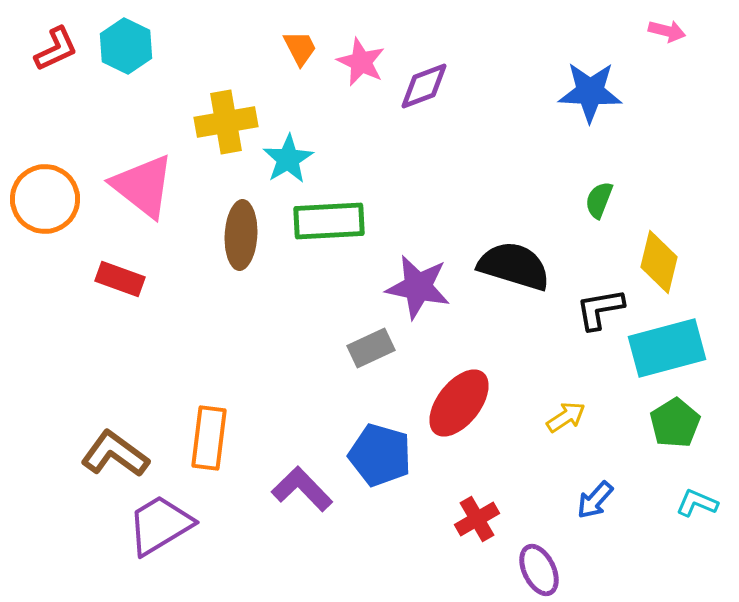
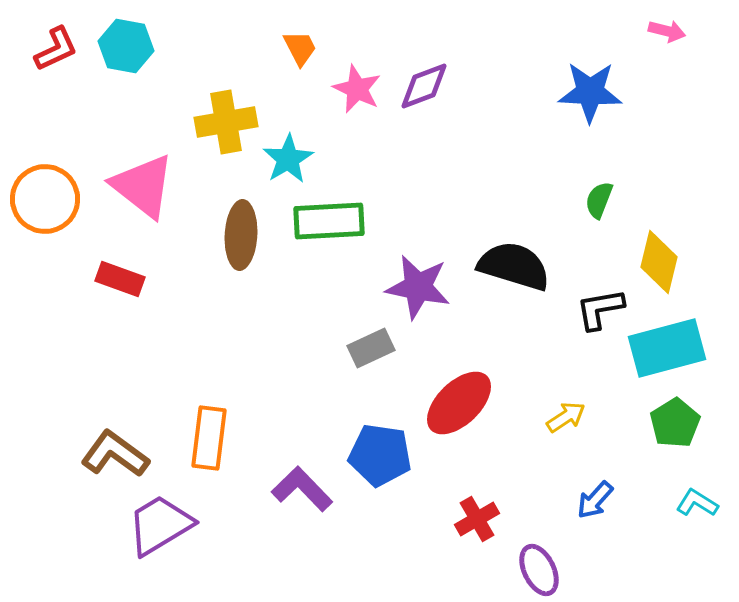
cyan hexagon: rotated 16 degrees counterclockwise
pink star: moved 4 px left, 27 px down
red ellipse: rotated 8 degrees clockwise
blue pentagon: rotated 8 degrees counterclockwise
cyan L-shape: rotated 9 degrees clockwise
